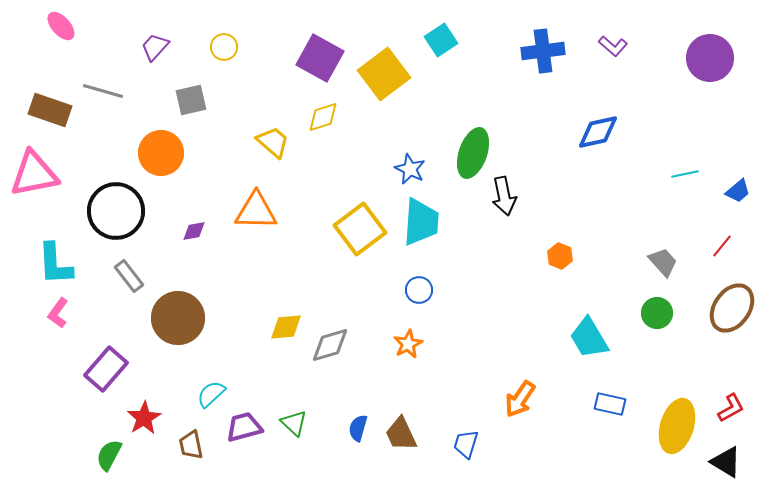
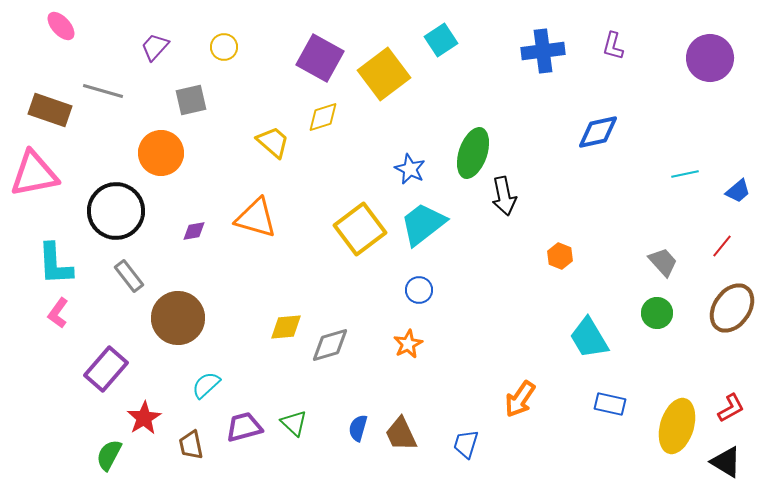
purple L-shape at (613, 46): rotated 64 degrees clockwise
orange triangle at (256, 211): moved 7 px down; rotated 15 degrees clockwise
cyan trapezoid at (421, 222): moved 2 px right, 2 px down; rotated 132 degrees counterclockwise
cyan semicircle at (211, 394): moved 5 px left, 9 px up
